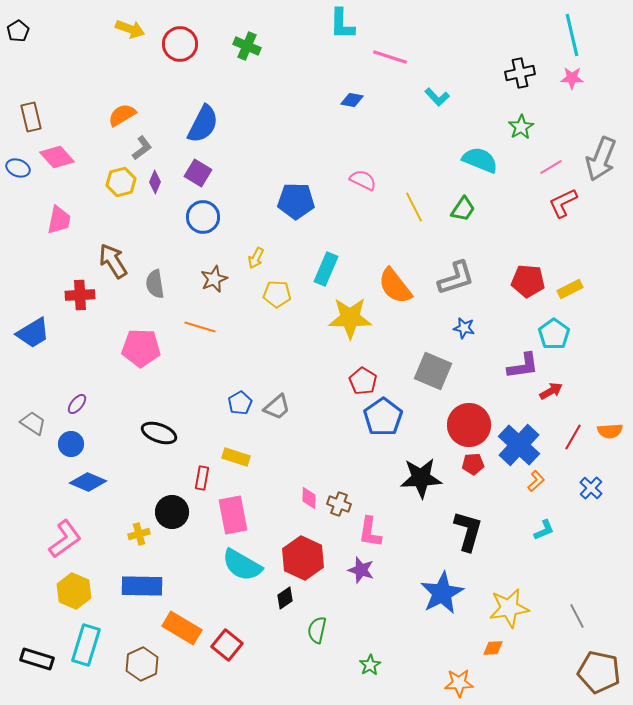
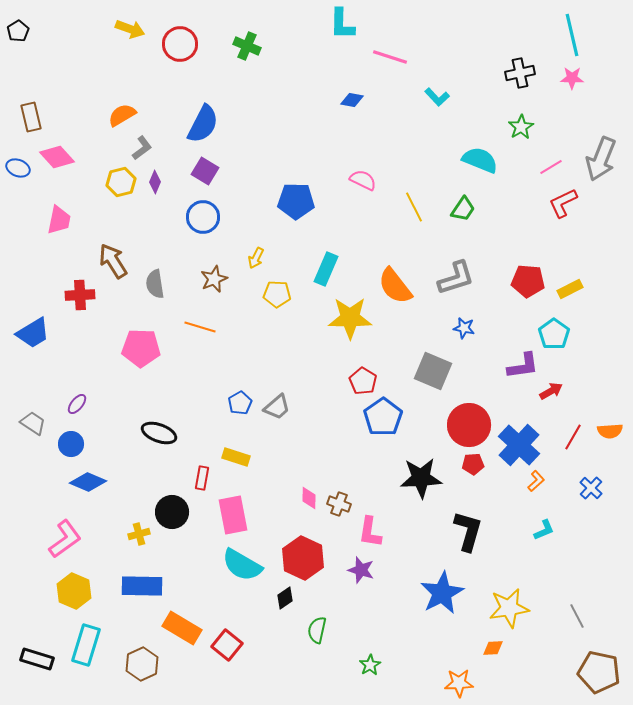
purple square at (198, 173): moved 7 px right, 2 px up
